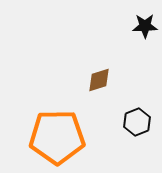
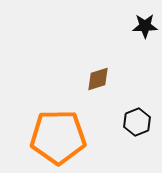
brown diamond: moved 1 px left, 1 px up
orange pentagon: moved 1 px right
